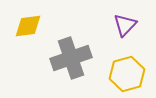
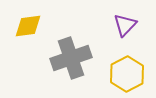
yellow hexagon: rotated 12 degrees counterclockwise
